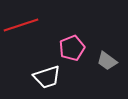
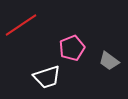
red line: rotated 16 degrees counterclockwise
gray trapezoid: moved 2 px right
